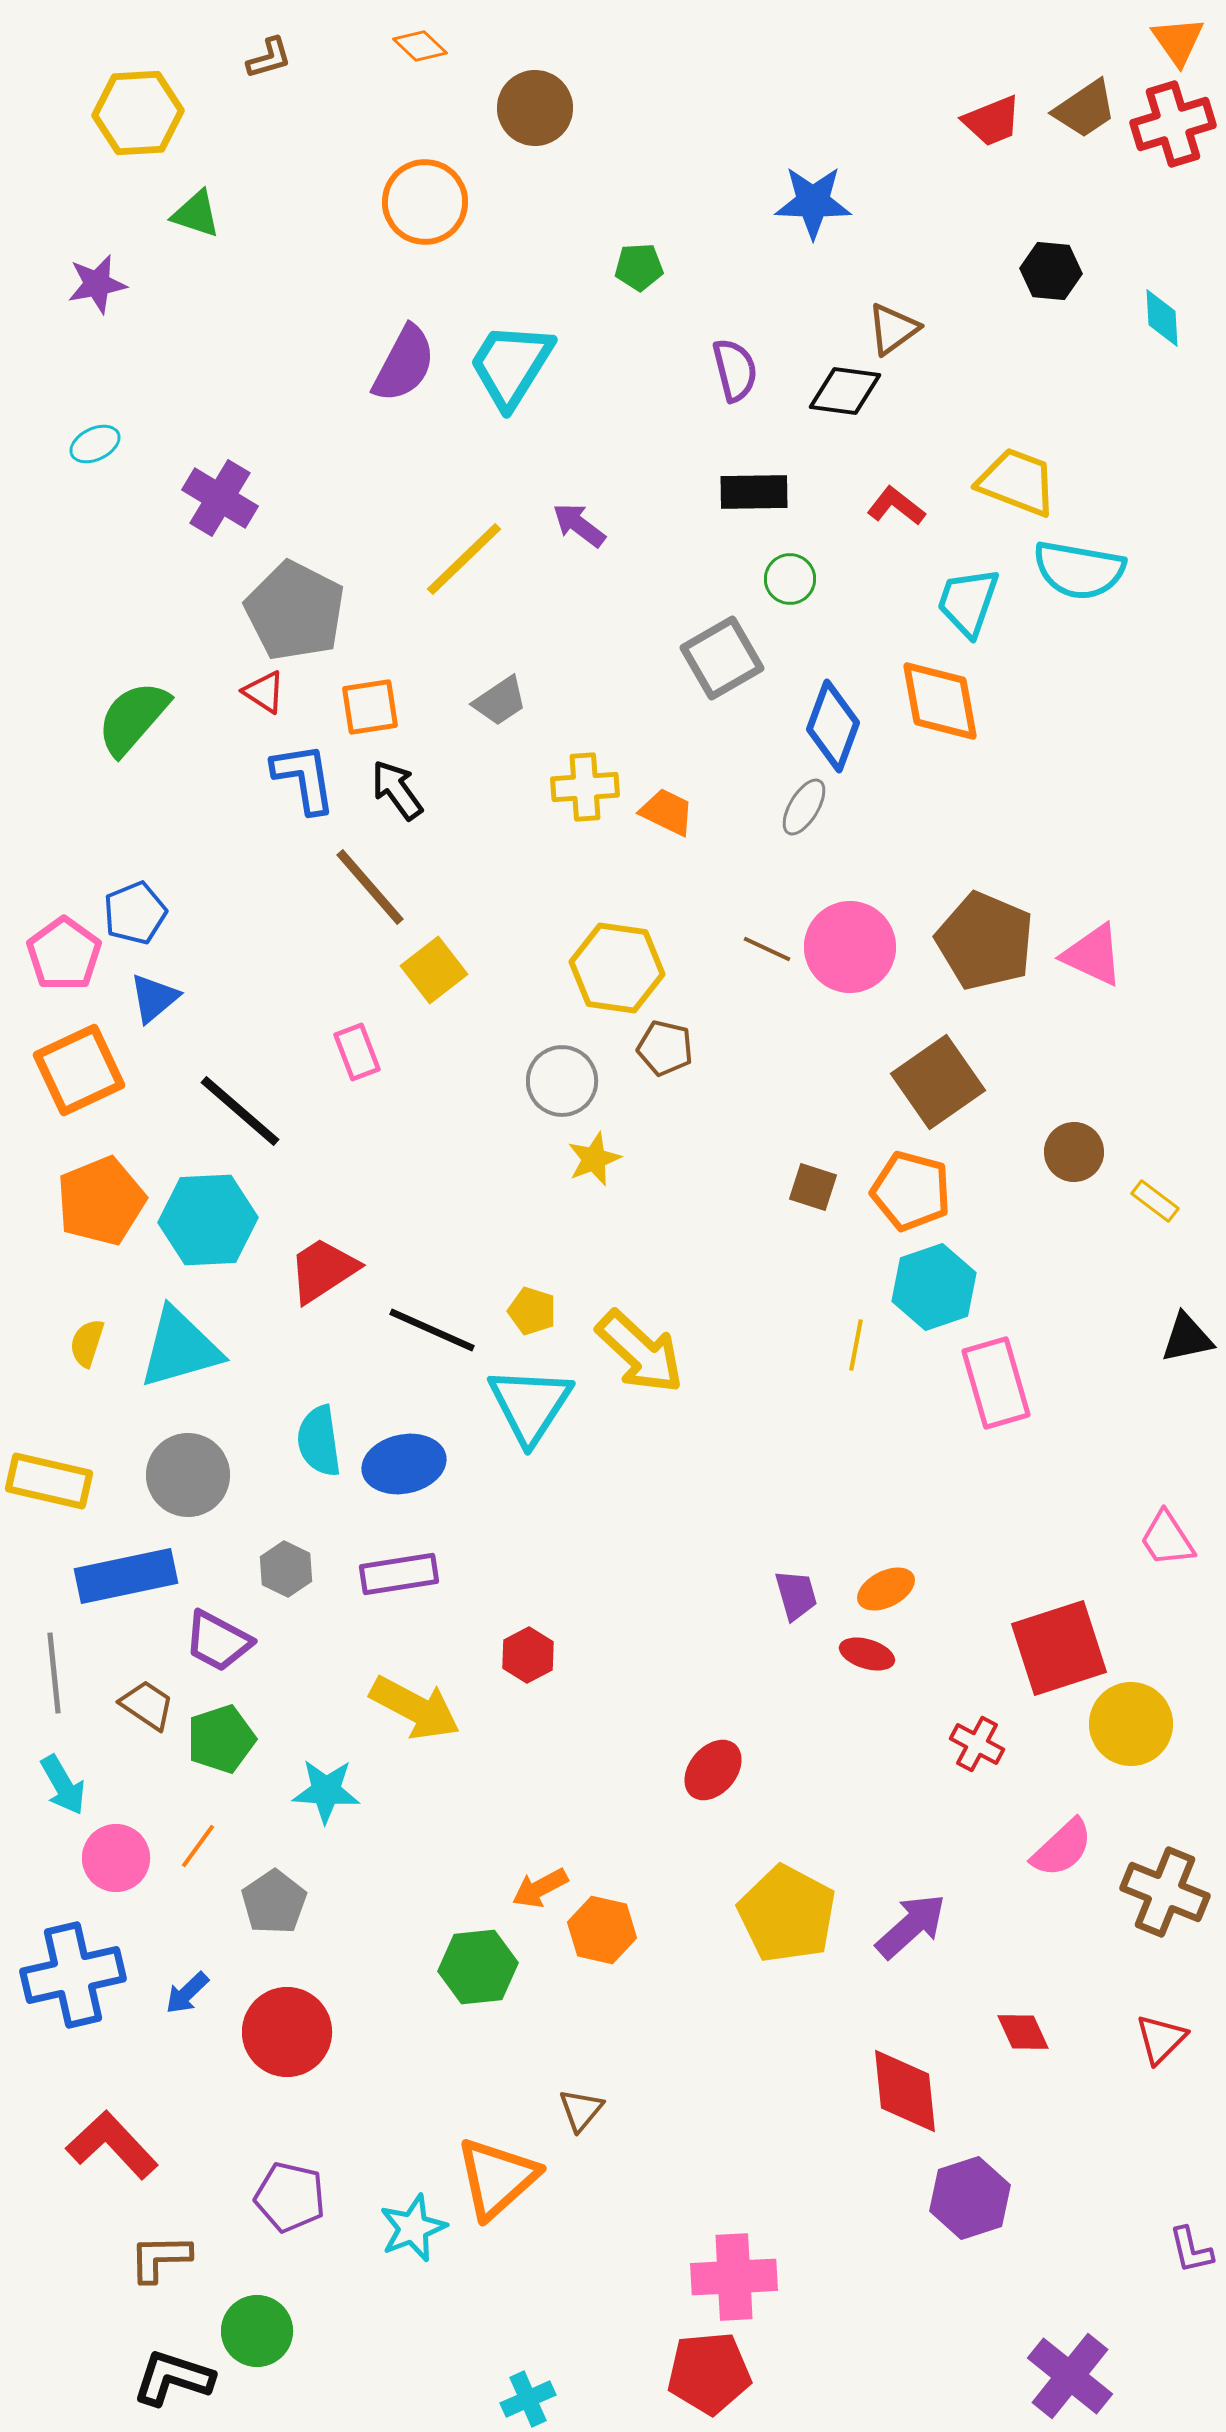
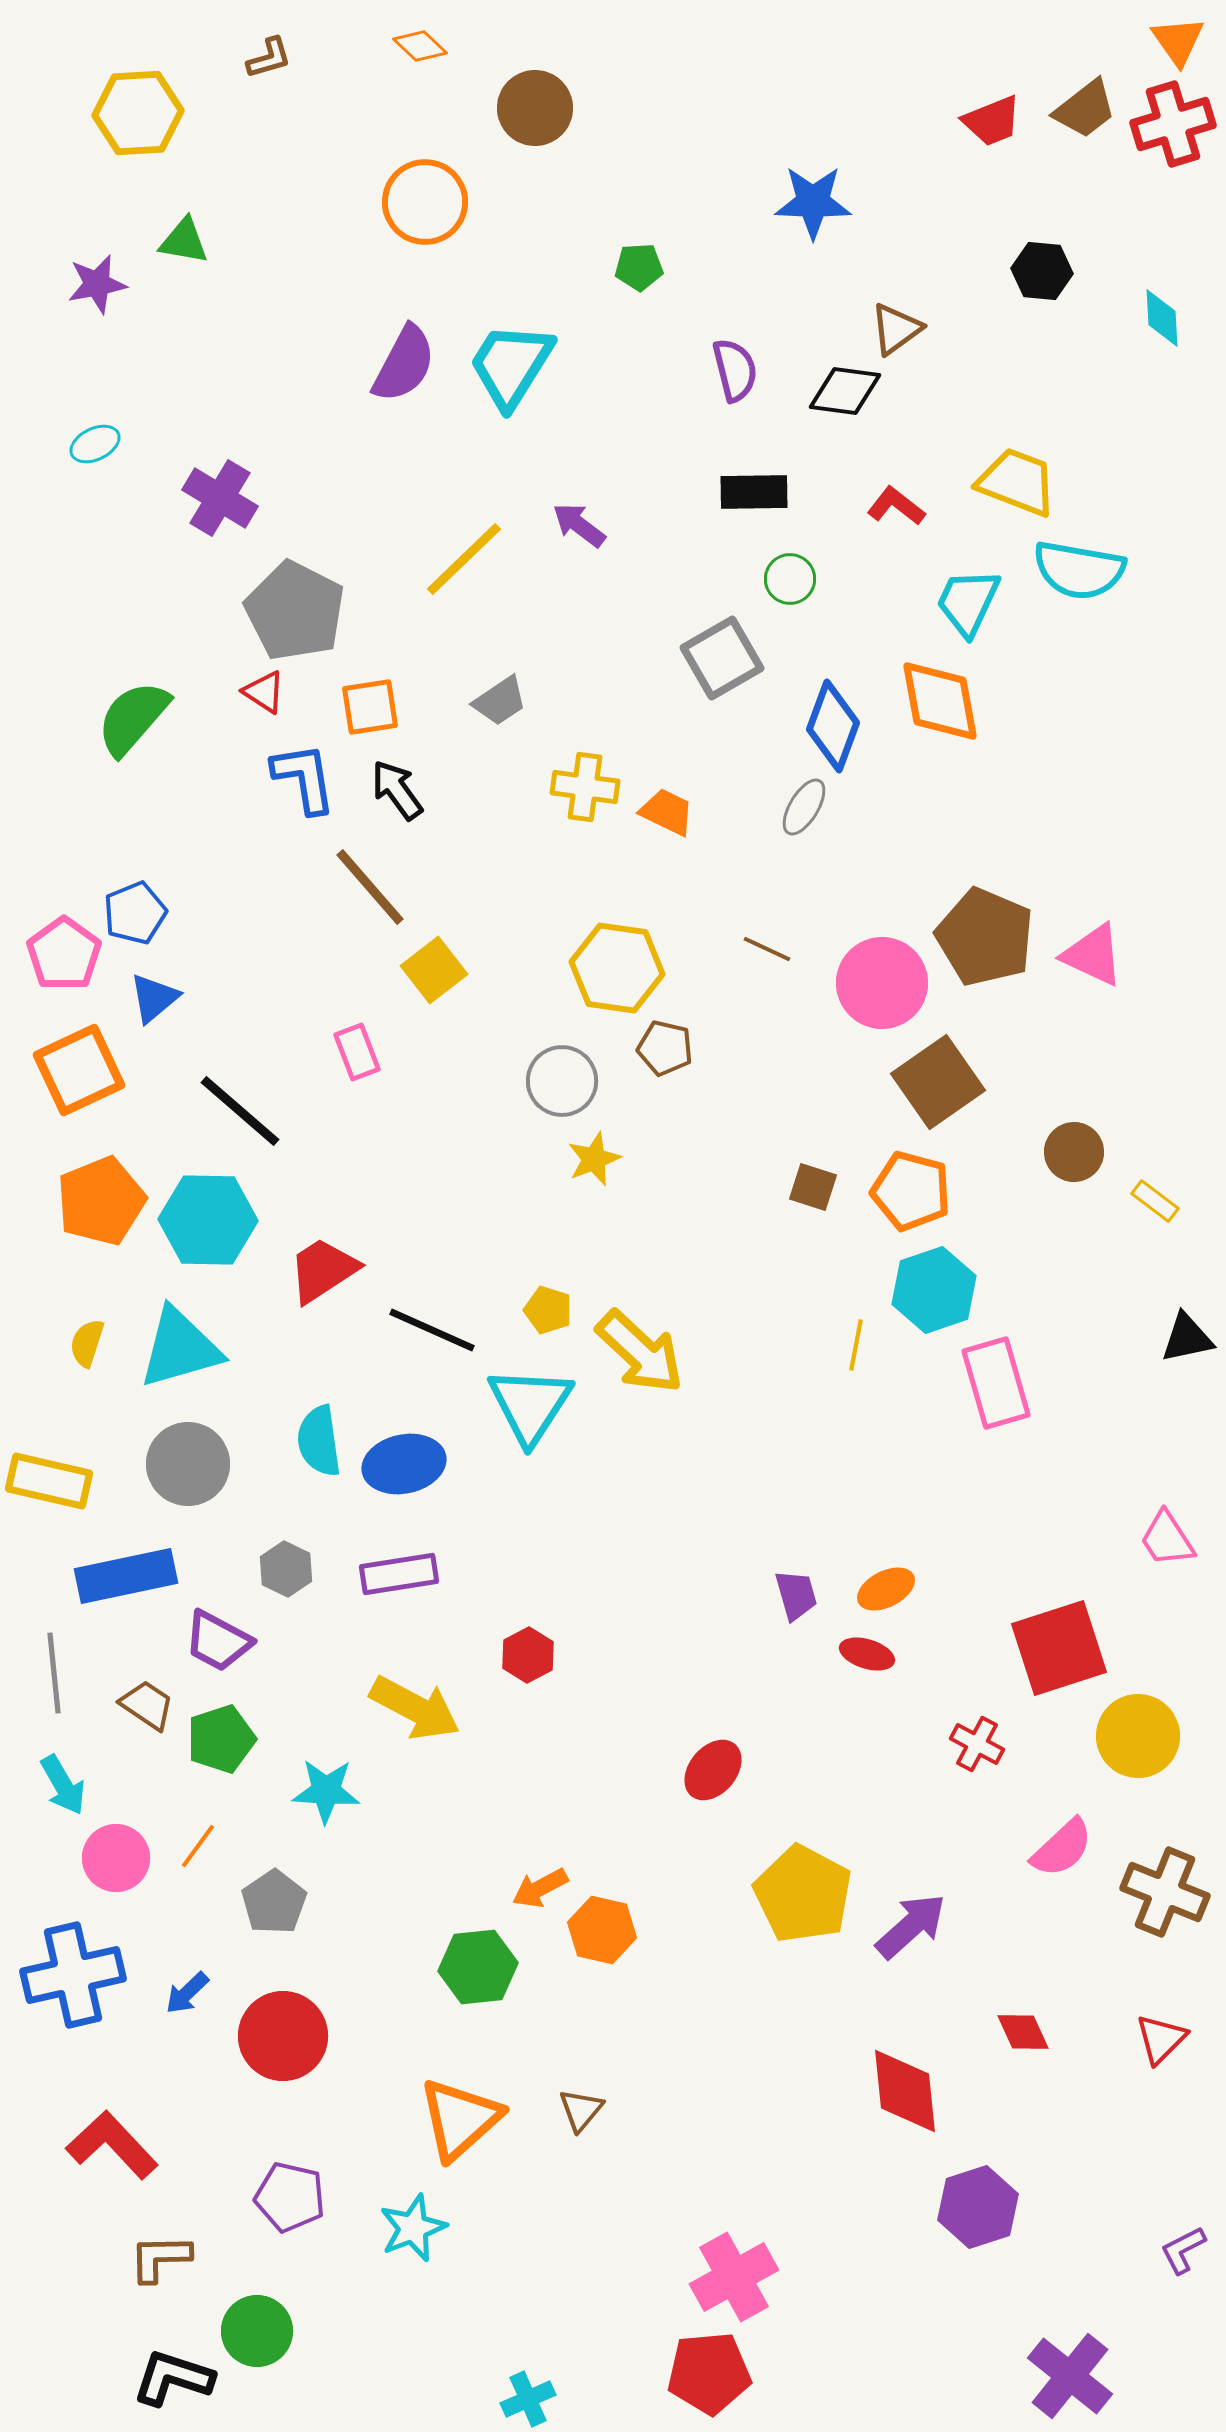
brown trapezoid at (1085, 109): rotated 4 degrees counterclockwise
green triangle at (196, 214): moved 12 px left, 27 px down; rotated 8 degrees counterclockwise
black hexagon at (1051, 271): moved 9 px left
brown triangle at (893, 329): moved 3 px right
cyan trapezoid at (968, 602): rotated 6 degrees clockwise
yellow cross at (585, 787): rotated 12 degrees clockwise
brown pentagon at (985, 941): moved 4 px up
pink circle at (850, 947): moved 32 px right, 36 px down
cyan hexagon at (208, 1220): rotated 4 degrees clockwise
cyan hexagon at (934, 1287): moved 3 px down
yellow pentagon at (532, 1311): moved 16 px right, 1 px up
gray circle at (188, 1475): moved 11 px up
yellow circle at (1131, 1724): moved 7 px right, 12 px down
yellow pentagon at (787, 1914): moved 16 px right, 20 px up
red circle at (287, 2032): moved 4 px left, 4 px down
orange triangle at (497, 2178): moved 37 px left, 59 px up
purple hexagon at (970, 2198): moved 8 px right, 9 px down
purple L-shape at (1191, 2250): moved 8 px left; rotated 76 degrees clockwise
pink cross at (734, 2277): rotated 26 degrees counterclockwise
